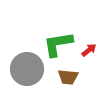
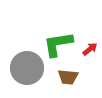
red arrow: moved 1 px right, 1 px up
gray circle: moved 1 px up
